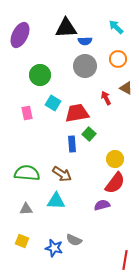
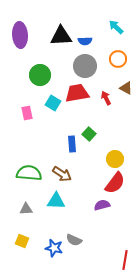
black triangle: moved 5 px left, 8 px down
purple ellipse: rotated 30 degrees counterclockwise
red trapezoid: moved 20 px up
green semicircle: moved 2 px right
